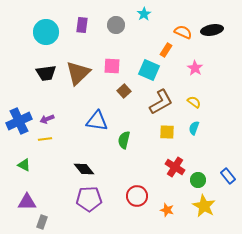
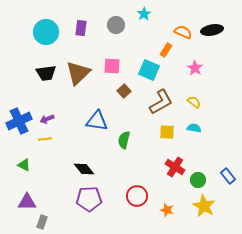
purple rectangle: moved 1 px left, 3 px down
cyan semicircle: rotated 80 degrees clockwise
